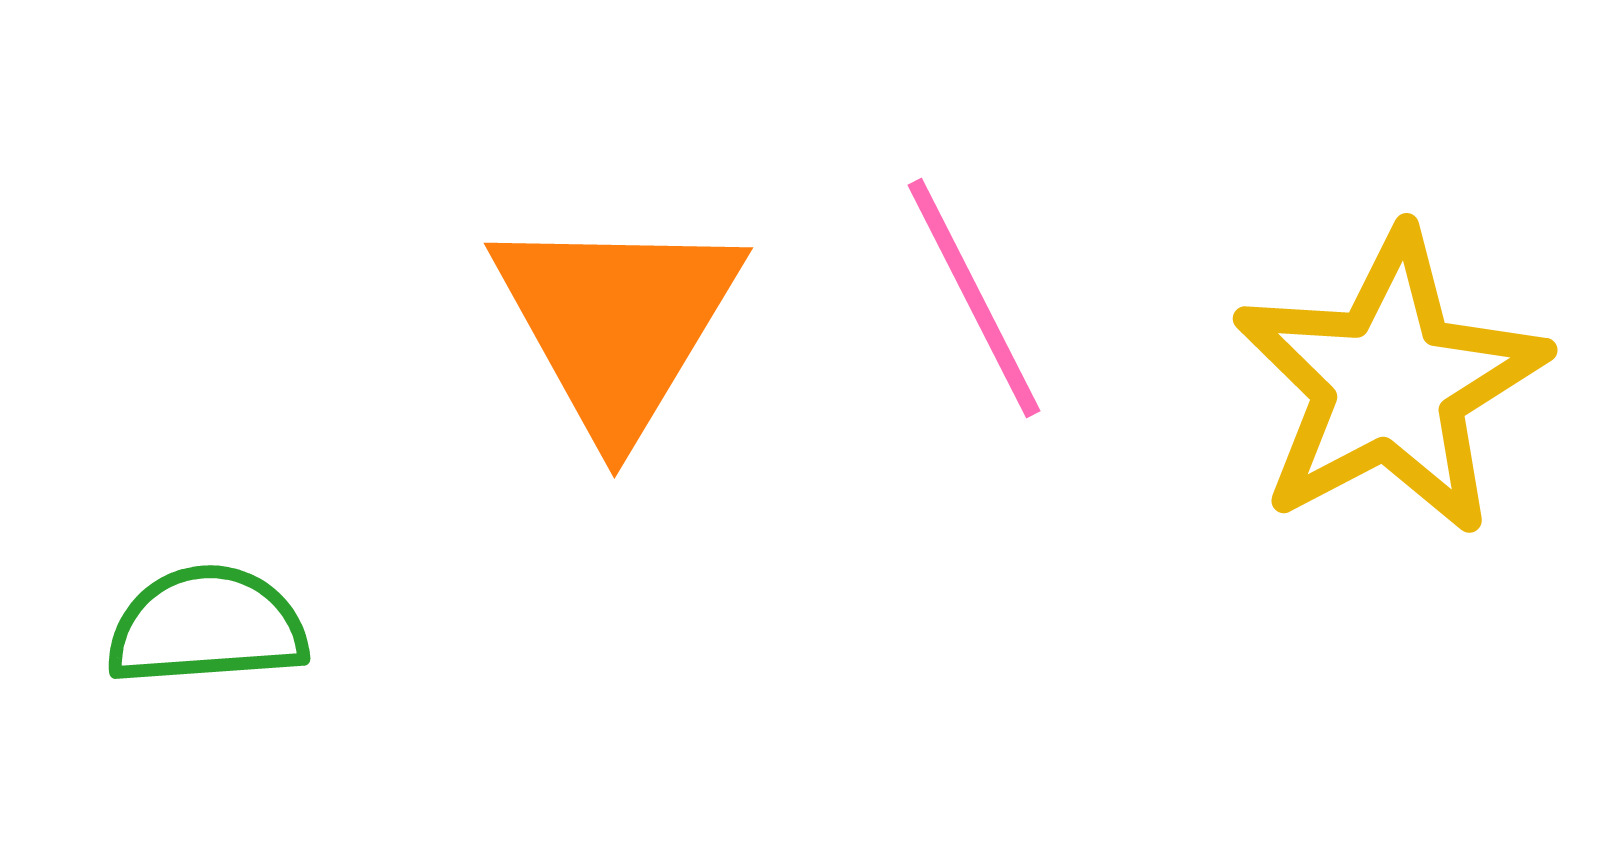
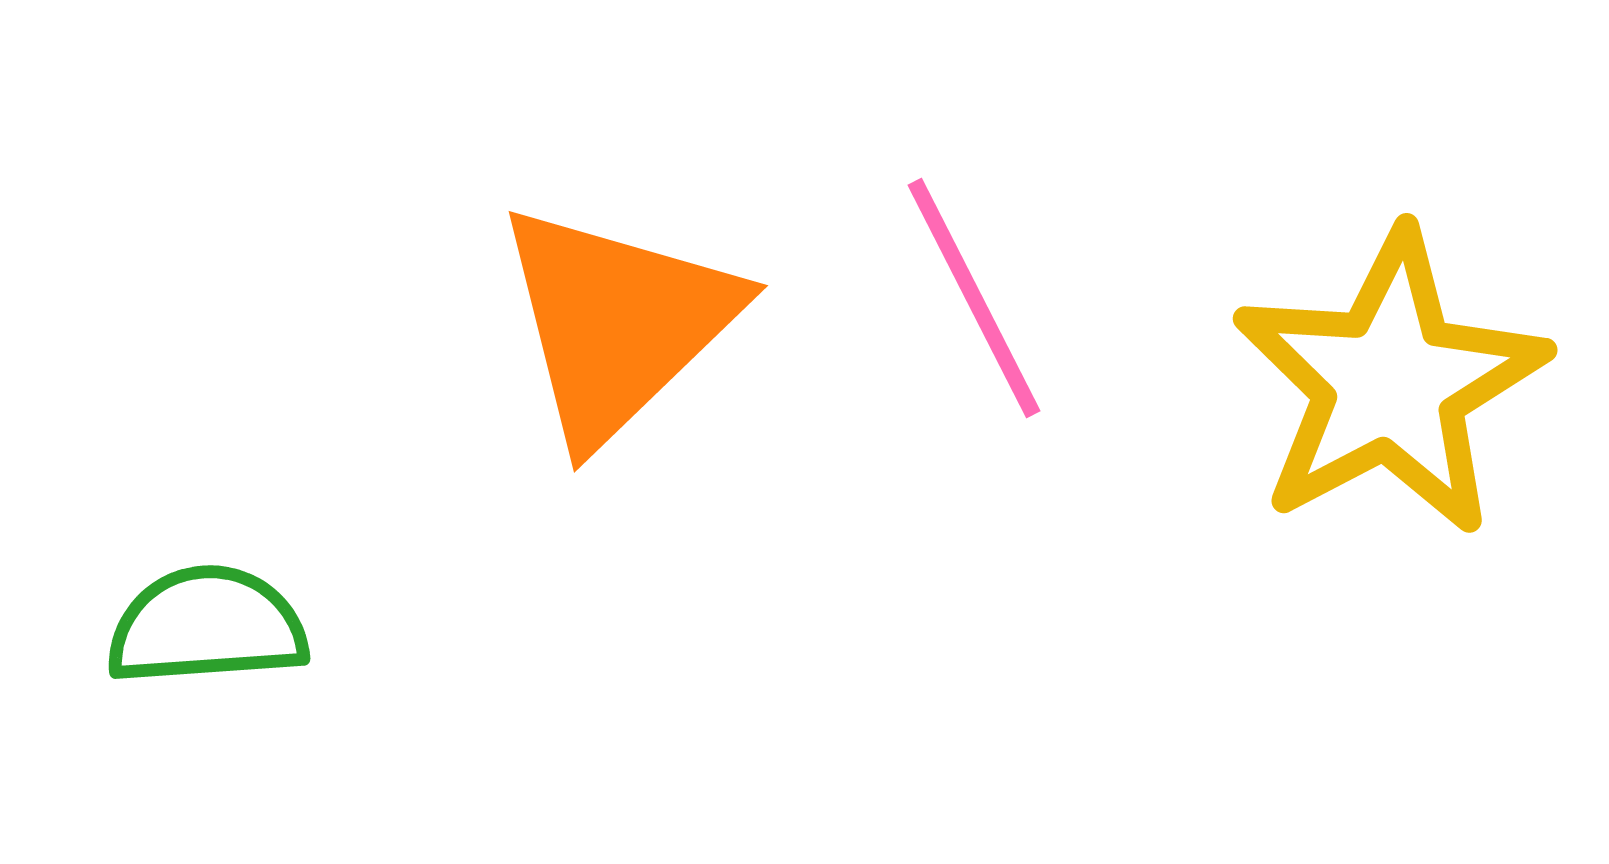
orange triangle: rotated 15 degrees clockwise
